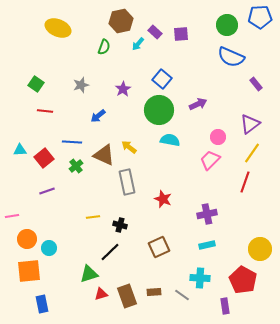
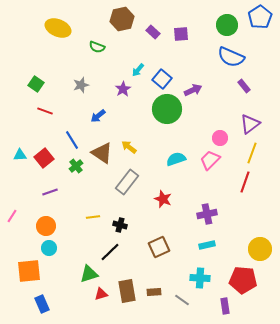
blue pentagon at (260, 17): rotated 30 degrees counterclockwise
brown hexagon at (121, 21): moved 1 px right, 2 px up
purple rectangle at (155, 32): moved 2 px left
cyan arrow at (138, 44): moved 26 px down
green semicircle at (104, 47): moved 7 px left; rotated 91 degrees clockwise
purple rectangle at (256, 84): moved 12 px left, 2 px down
purple arrow at (198, 104): moved 5 px left, 14 px up
green circle at (159, 110): moved 8 px right, 1 px up
red line at (45, 111): rotated 14 degrees clockwise
pink circle at (218, 137): moved 2 px right, 1 px down
cyan semicircle at (170, 140): moved 6 px right, 19 px down; rotated 30 degrees counterclockwise
blue line at (72, 142): moved 2 px up; rotated 54 degrees clockwise
cyan triangle at (20, 150): moved 5 px down
yellow line at (252, 153): rotated 15 degrees counterclockwise
brown triangle at (104, 155): moved 2 px left, 2 px up; rotated 10 degrees clockwise
gray rectangle at (127, 182): rotated 50 degrees clockwise
purple line at (47, 191): moved 3 px right, 1 px down
pink line at (12, 216): rotated 48 degrees counterclockwise
orange circle at (27, 239): moved 19 px right, 13 px up
red pentagon at (243, 280): rotated 24 degrees counterclockwise
gray line at (182, 295): moved 5 px down
brown rectangle at (127, 296): moved 5 px up; rotated 10 degrees clockwise
blue rectangle at (42, 304): rotated 12 degrees counterclockwise
